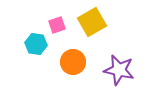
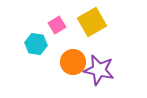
pink square: rotated 12 degrees counterclockwise
purple star: moved 20 px left
